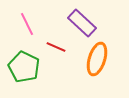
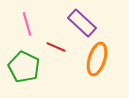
pink line: rotated 10 degrees clockwise
